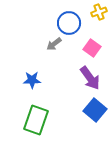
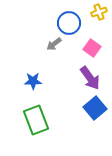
blue star: moved 1 px right, 1 px down
blue square: moved 2 px up; rotated 10 degrees clockwise
green rectangle: rotated 40 degrees counterclockwise
